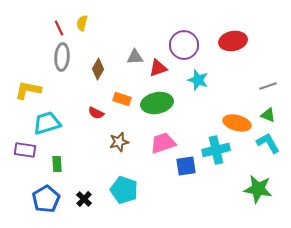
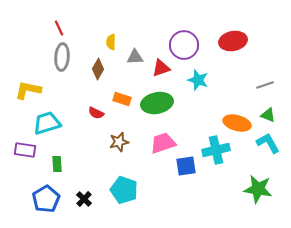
yellow semicircle: moved 29 px right, 19 px down; rotated 14 degrees counterclockwise
red triangle: moved 3 px right
gray line: moved 3 px left, 1 px up
